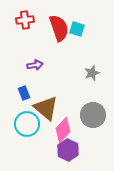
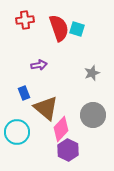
purple arrow: moved 4 px right
cyan circle: moved 10 px left, 8 px down
pink diamond: moved 2 px left, 1 px up
